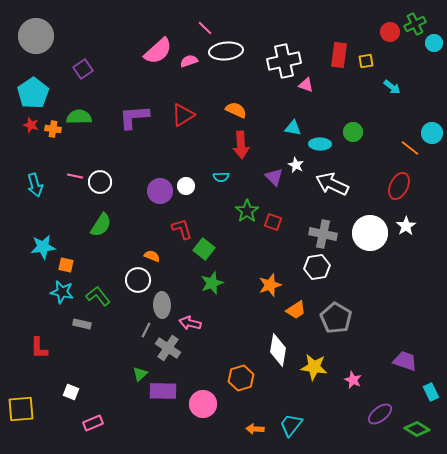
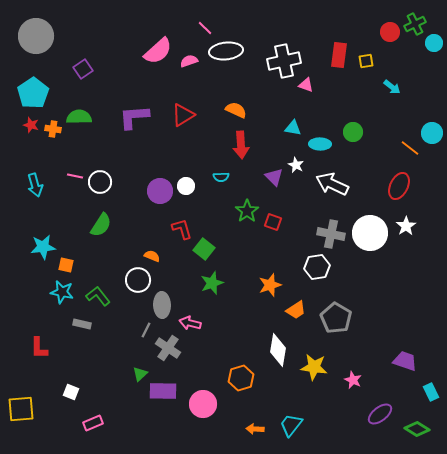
gray cross at (323, 234): moved 8 px right
